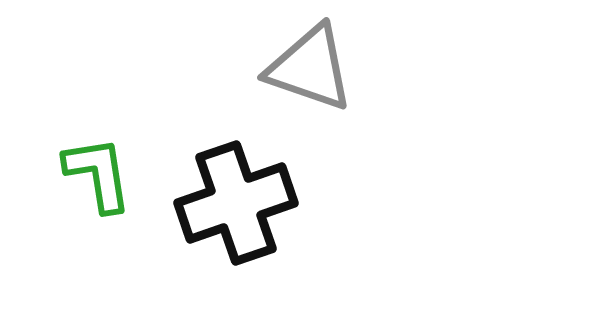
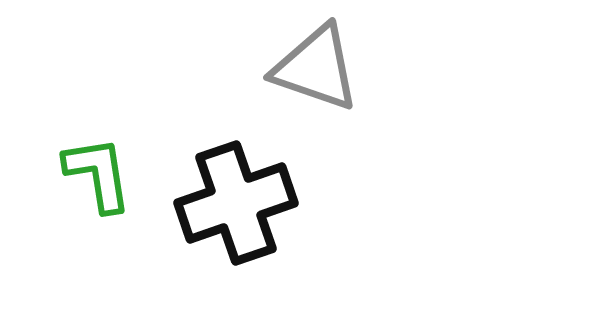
gray triangle: moved 6 px right
